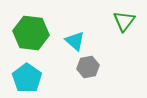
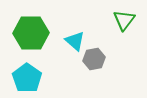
green triangle: moved 1 px up
green hexagon: rotated 8 degrees counterclockwise
gray hexagon: moved 6 px right, 8 px up
